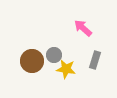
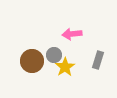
pink arrow: moved 11 px left, 6 px down; rotated 48 degrees counterclockwise
gray rectangle: moved 3 px right
yellow star: moved 1 px left, 2 px up; rotated 30 degrees clockwise
